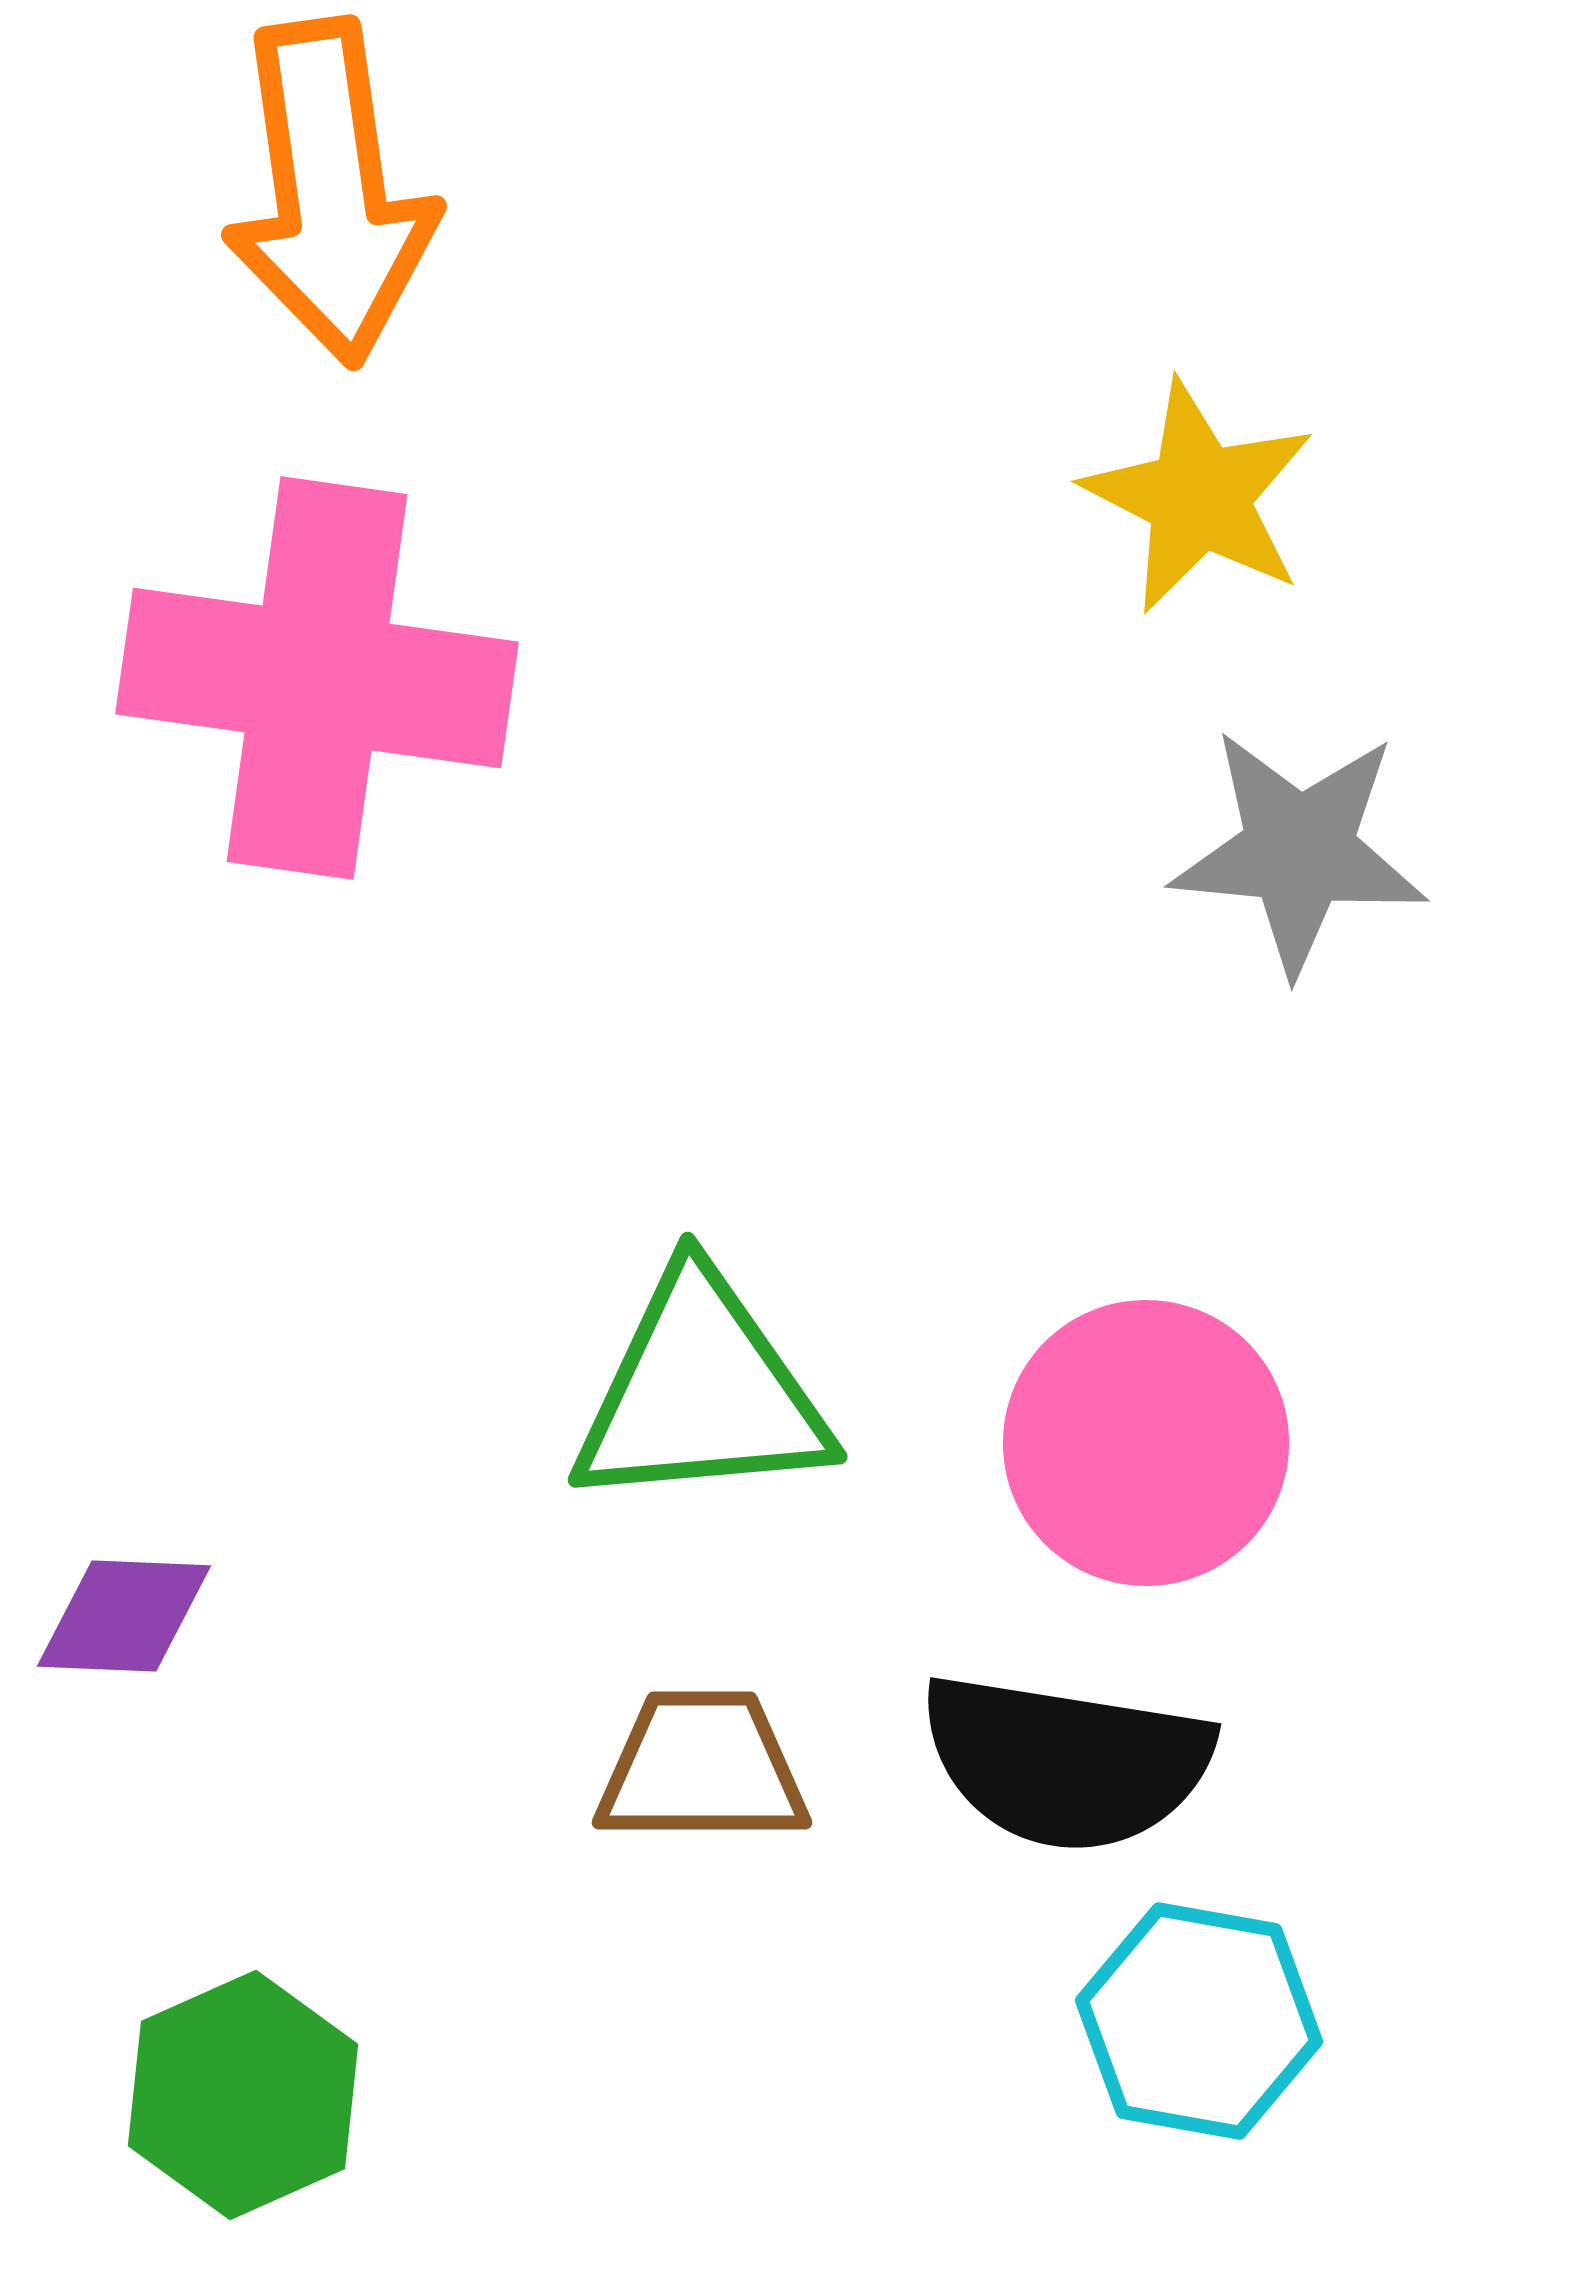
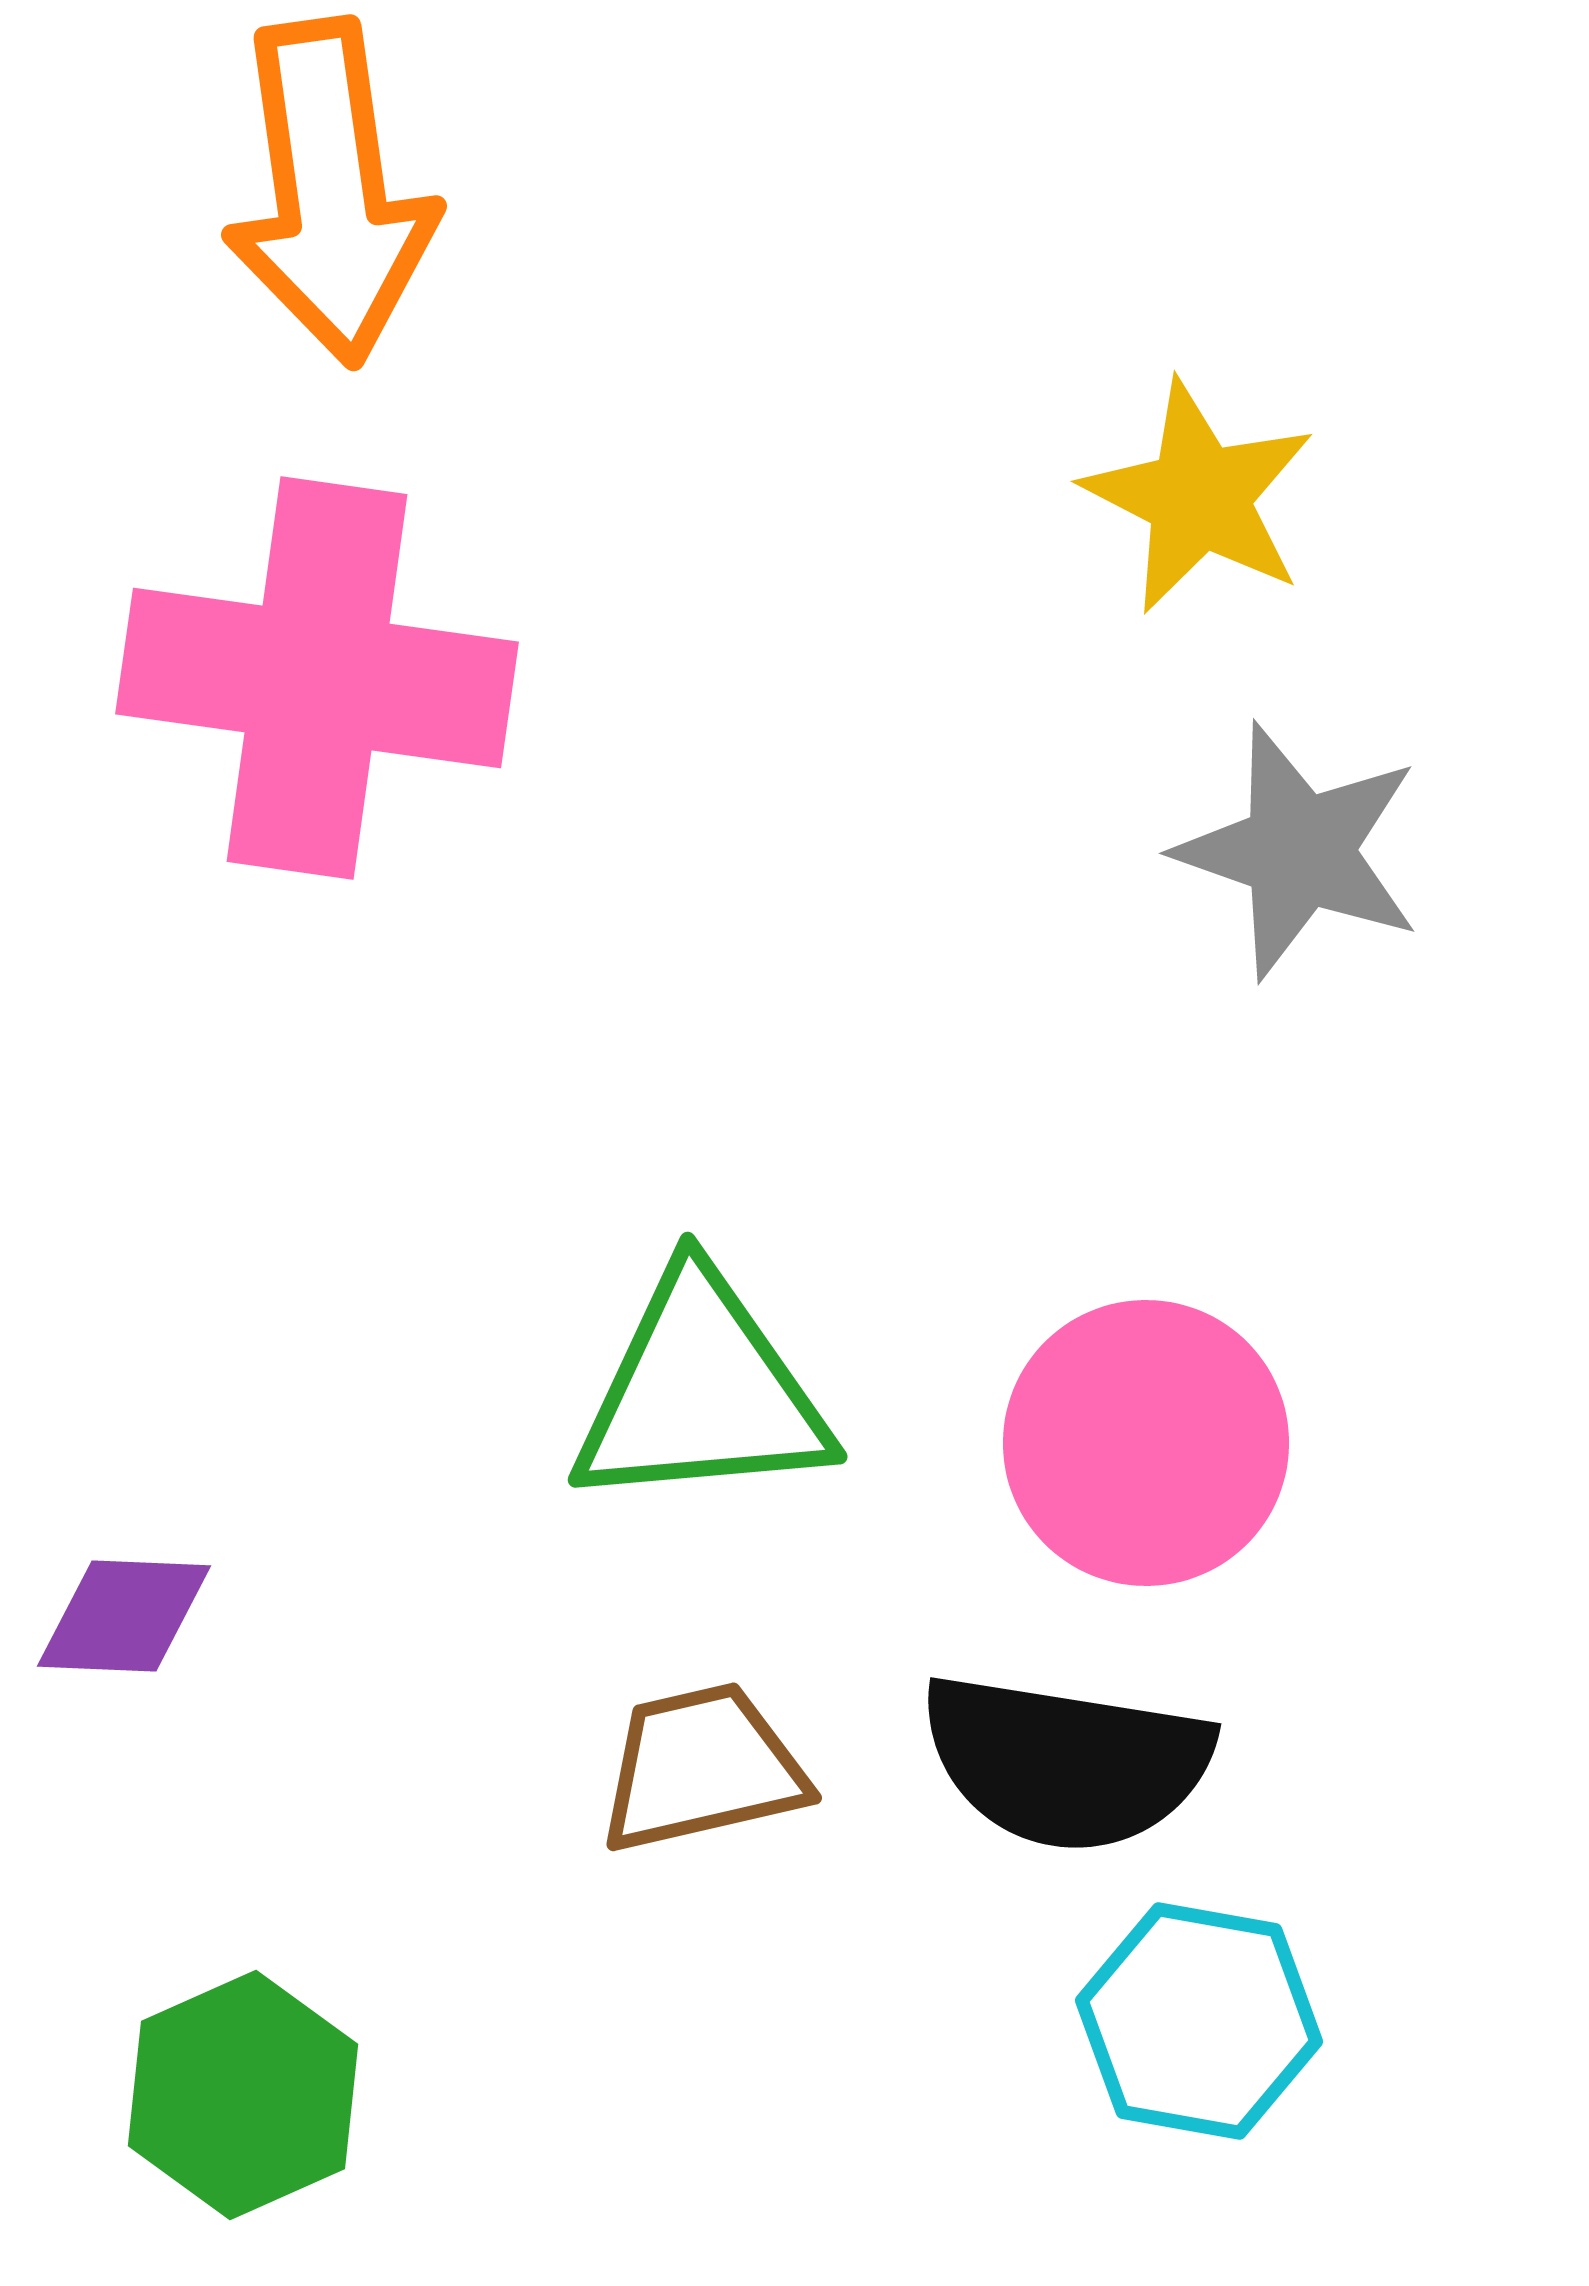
gray star: rotated 14 degrees clockwise
brown trapezoid: rotated 13 degrees counterclockwise
